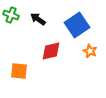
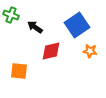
black arrow: moved 3 px left, 8 px down
orange star: rotated 16 degrees counterclockwise
